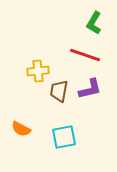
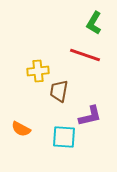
purple L-shape: moved 27 px down
cyan square: rotated 15 degrees clockwise
